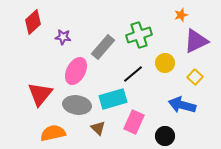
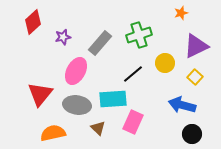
orange star: moved 2 px up
purple star: rotated 21 degrees counterclockwise
purple triangle: moved 5 px down
gray rectangle: moved 3 px left, 4 px up
cyan rectangle: rotated 12 degrees clockwise
pink rectangle: moved 1 px left
black circle: moved 27 px right, 2 px up
